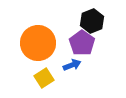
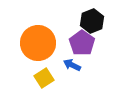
blue arrow: rotated 132 degrees counterclockwise
